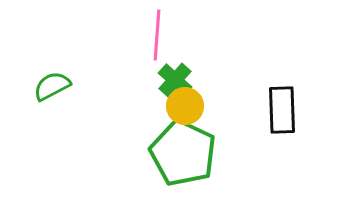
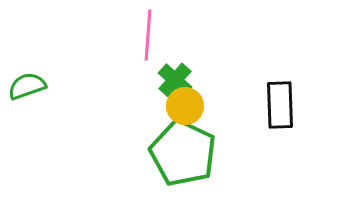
pink line: moved 9 px left
green semicircle: moved 25 px left; rotated 9 degrees clockwise
black rectangle: moved 2 px left, 5 px up
